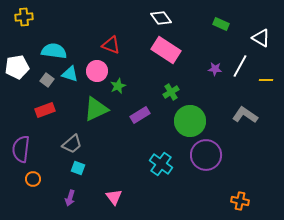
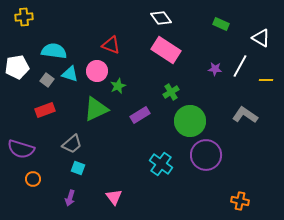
purple semicircle: rotated 80 degrees counterclockwise
